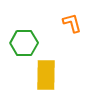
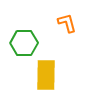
orange L-shape: moved 5 px left
